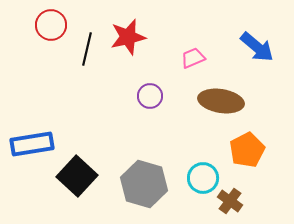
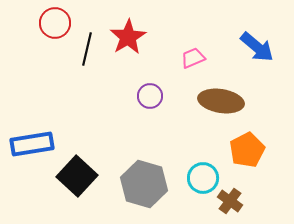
red circle: moved 4 px right, 2 px up
red star: rotated 18 degrees counterclockwise
